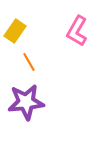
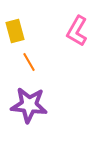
yellow rectangle: rotated 50 degrees counterclockwise
purple star: moved 3 px right, 3 px down; rotated 12 degrees clockwise
